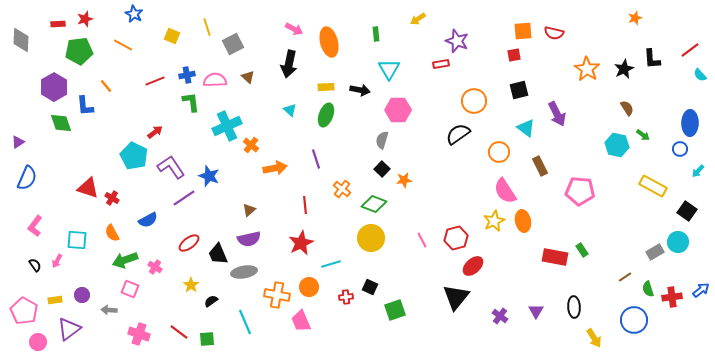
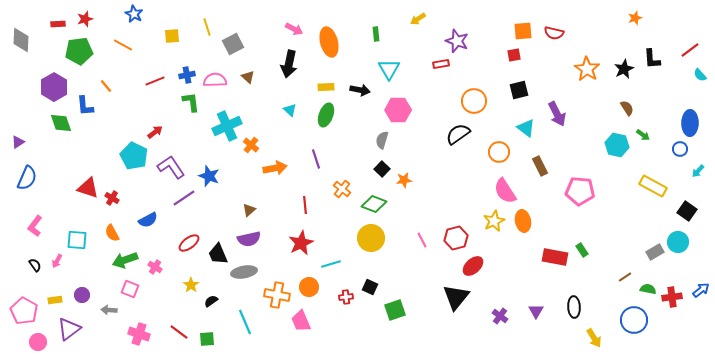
yellow square at (172, 36): rotated 28 degrees counterclockwise
green semicircle at (648, 289): rotated 119 degrees clockwise
